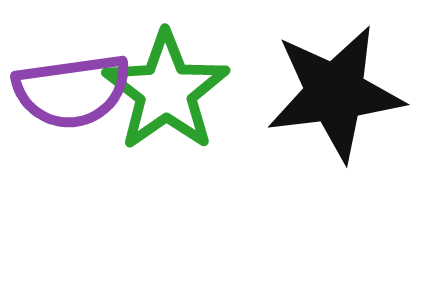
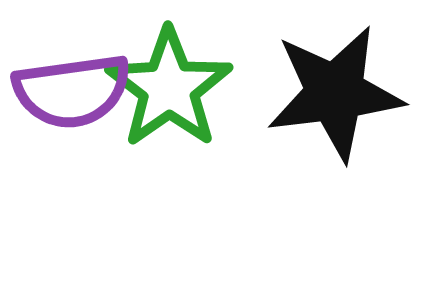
green star: moved 3 px right, 3 px up
